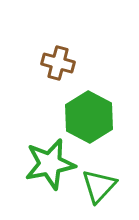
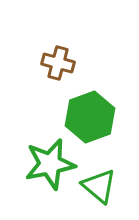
green hexagon: moved 1 px right; rotated 12 degrees clockwise
green triangle: rotated 33 degrees counterclockwise
